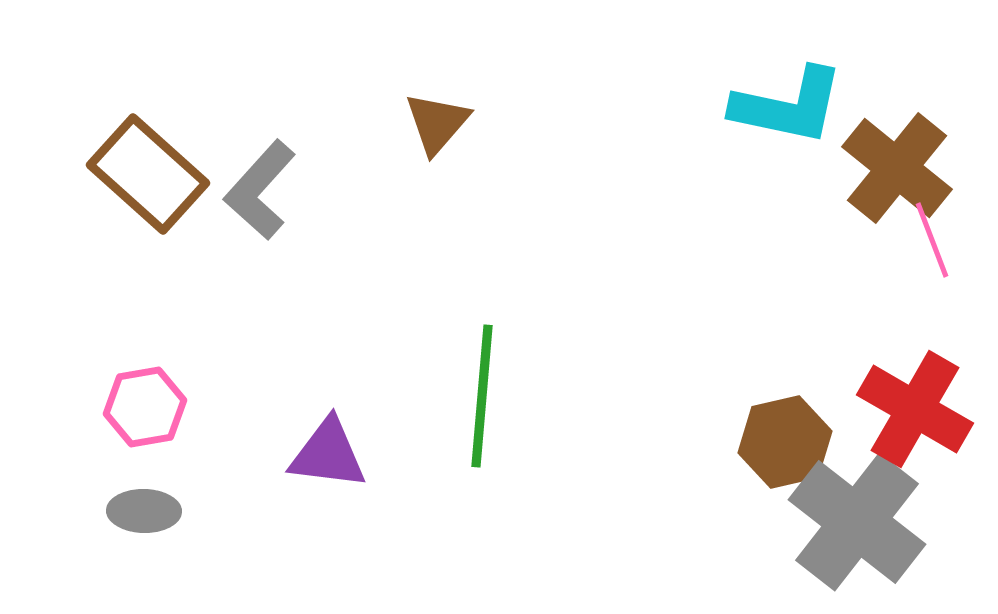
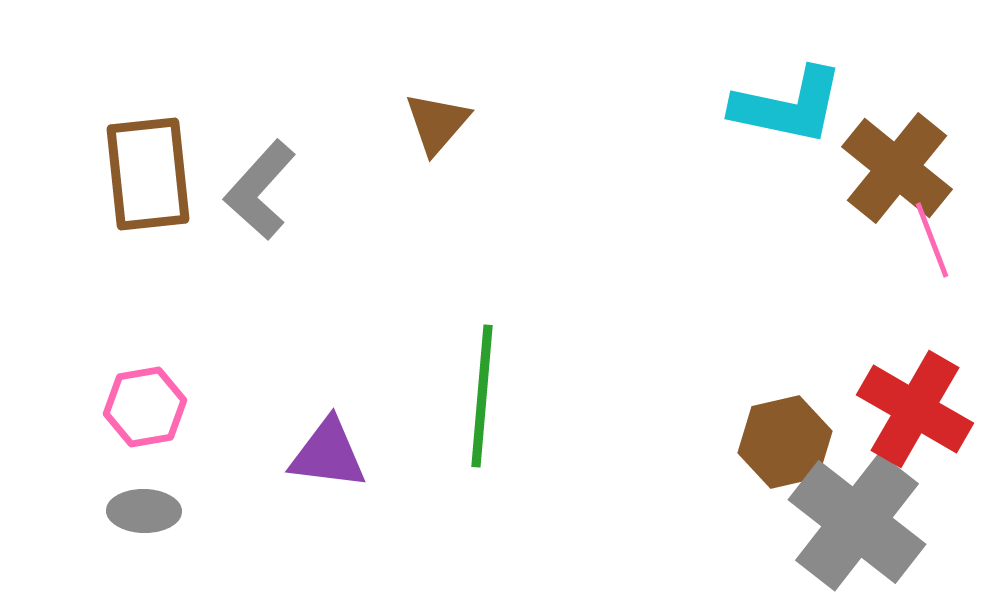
brown rectangle: rotated 42 degrees clockwise
